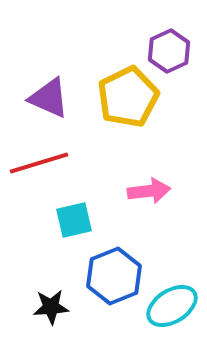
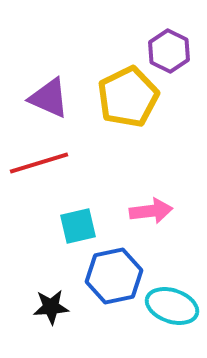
purple hexagon: rotated 9 degrees counterclockwise
pink arrow: moved 2 px right, 20 px down
cyan square: moved 4 px right, 6 px down
blue hexagon: rotated 10 degrees clockwise
cyan ellipse: rotated 51 degrees clockwise
